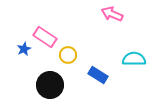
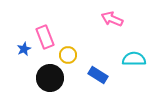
pink arrow: moved 5 px down
pink rectangle: rotated 35 degrees clockwise
black circle: moved 7 px up
